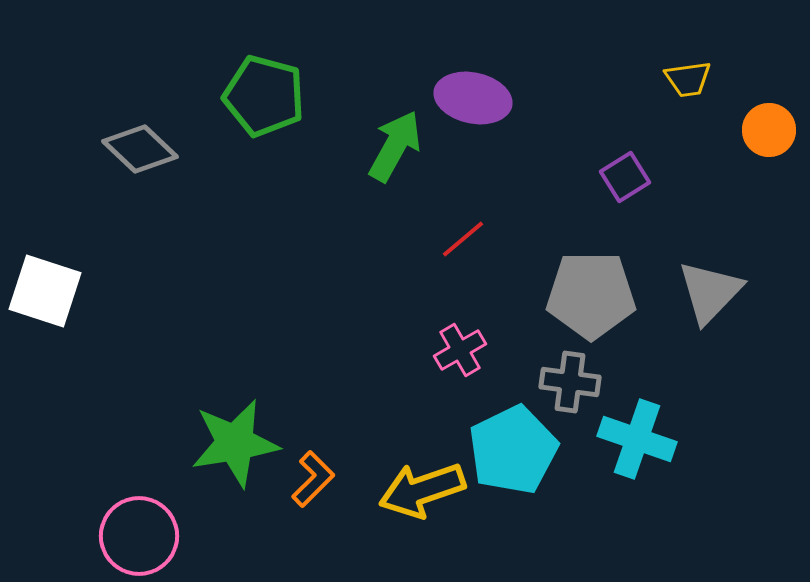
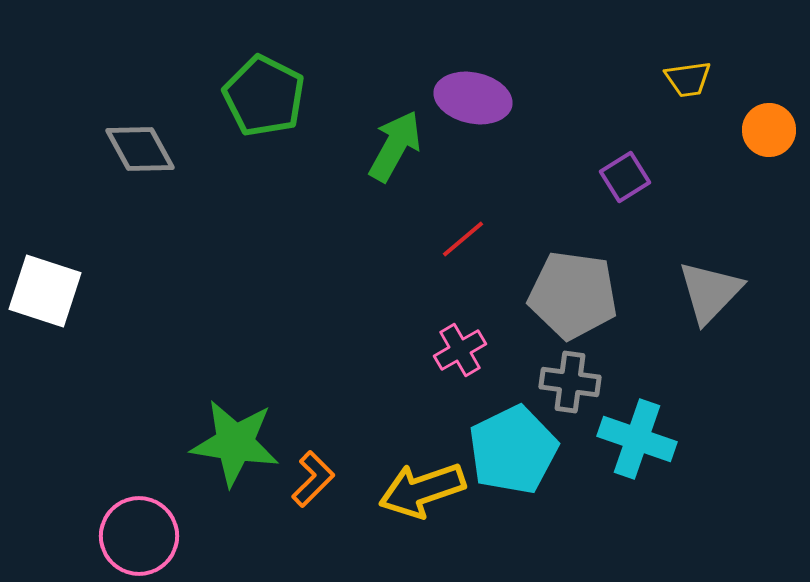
green pentagon: rotated 12 degrees clockwise
gray diamond: rotated 18 degrees clockwise
gray pentagon: moved 18 px left; rotated 8 degrees clockwise
green star: rotated 18 degrees clockwise
